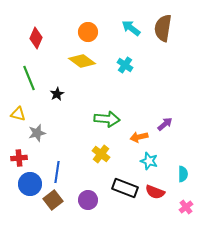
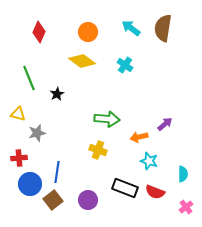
red diamond: moved 3 px right, 6 px up
yellow cross: moved 3 px left, 4 px up; rotated 18 degrees counterclockwise
